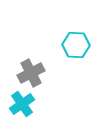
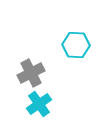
cyan cross: moved 17 px right
